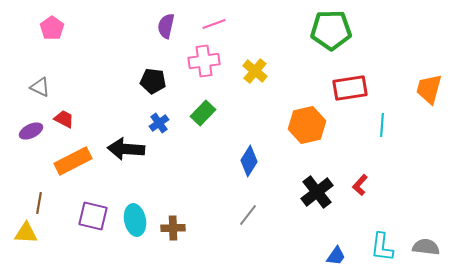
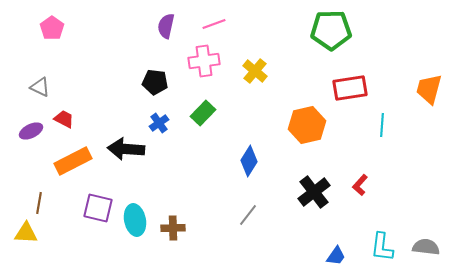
black pentagon: moved 2 px right, 1 px down
black cross: moved 3 px left
purple square: moved 5 px right, 8 px up
